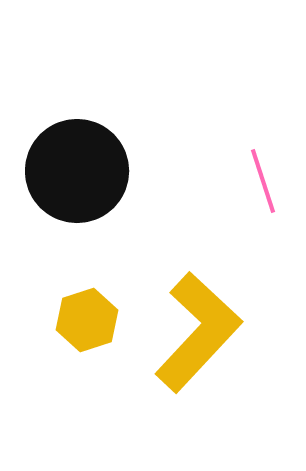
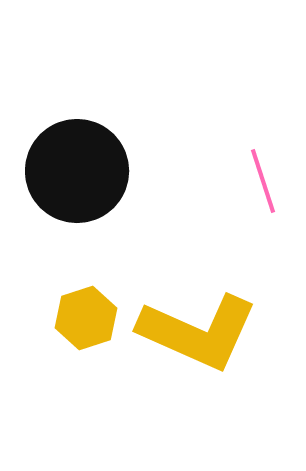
yellow hexagon: moved 1 px left, 2 px up
yellow L-shape: rotated 71 degrees clockwise
